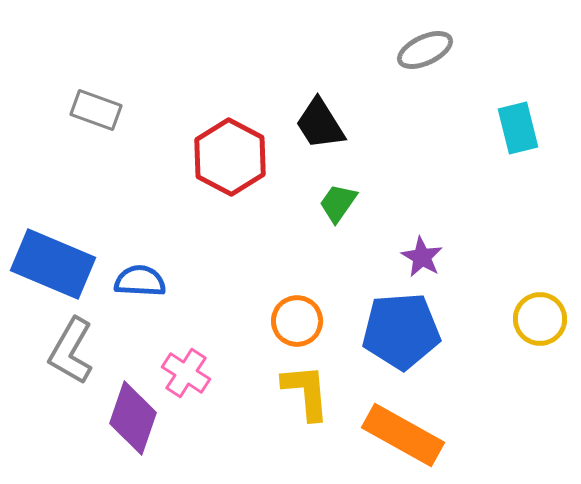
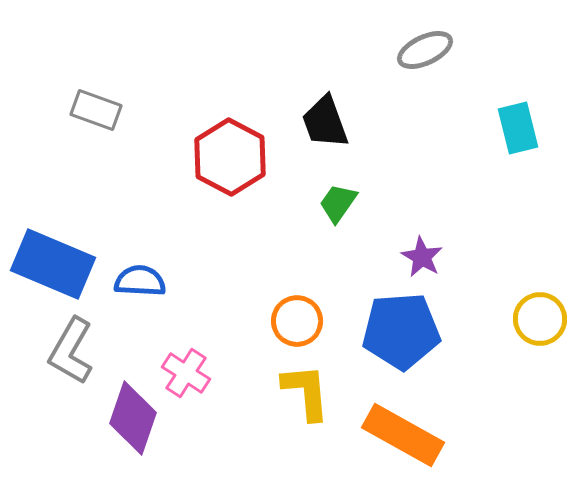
black trapezoid: moved 5 px right, 2 px up; rotated 12 degrees clockwise
